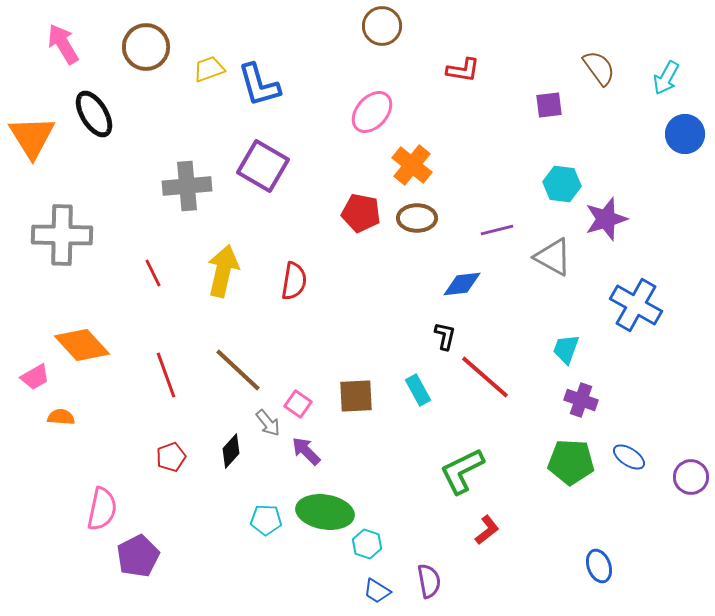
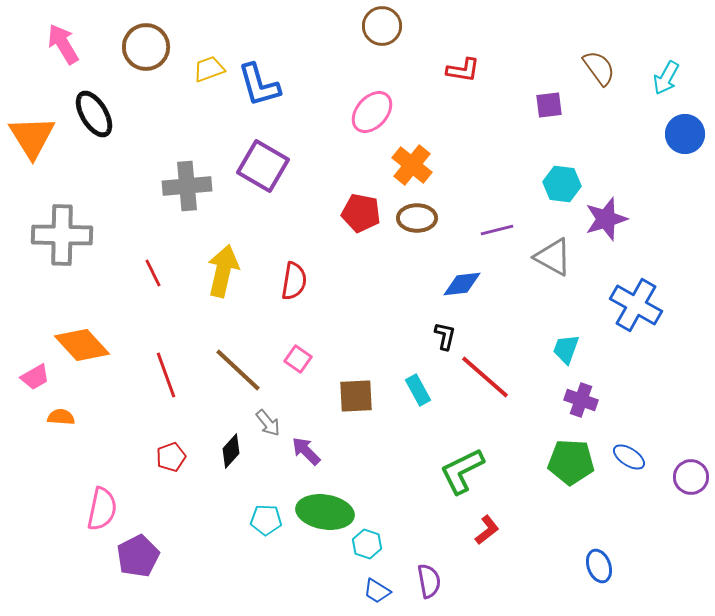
pink square at (298, 404): moved 45 px up
